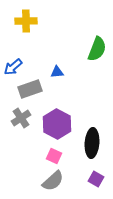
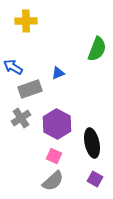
blue arrow: rotated 72 degrees clockwise
blue triangle: moved 1 px right, 1 px down; rotated 16 degrees counterclockwise
black ellipse: rotated 16 degrees counterclockwise
purple square: moved 1 px left
